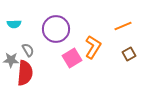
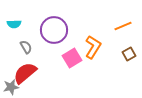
purple circle: moved 2 px left, 1 px down
gray semicircle: moved 2 px left, 3 px up
gray star: moved 27 px down; rotated 14 degrees counterclockwise
red semicircle: rotated 135 degrees counterclockwise
